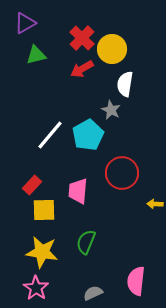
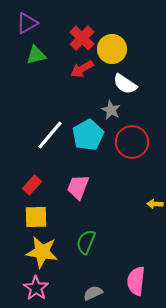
purple triangle: moved 2 px right
white semicircle: rotated 65 degrees counterclockwise
red circle: moved 10 px right, 31 px up
pink trapezoid: moved 4 px up; rotated 16 degrees clockwise
yellow square: moved 8 px left, 7 px down
